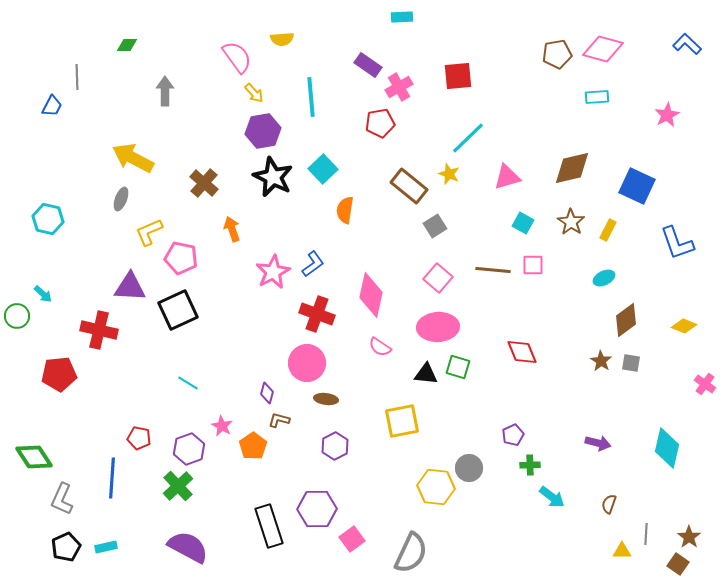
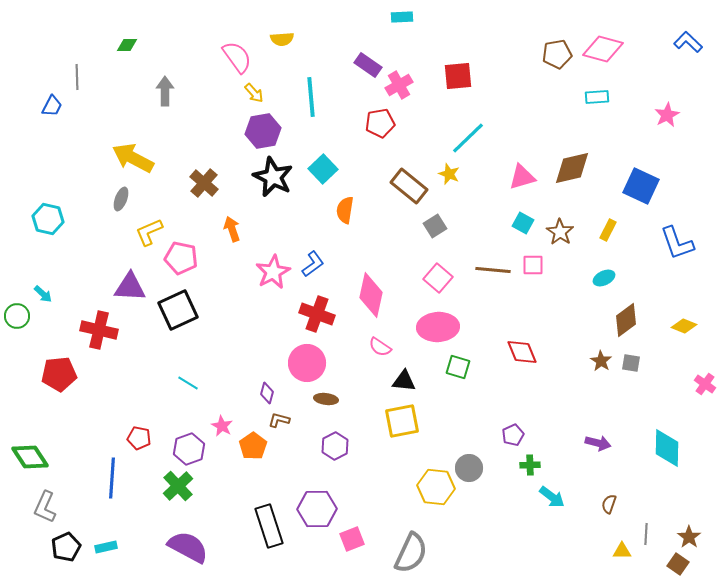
blue L-shape at (687, 44): moved 1 px right, 2 px up
pink cross at (399, 87): moved 2 px up
pink triangle at (507, 177): moved 15 px right
blue square at (637, 186): moved 4 px right
brown star at (571, 222): moved 11 px left, 10 px down
black triangle at (426, 374): moved 22 px left, 7 px down
cyan diamond at (667, 448): rotated 12 degrees counterclockwise
green diamond at (34, 457): moved 4 px left
gray L-shape at (62, 499): moved 17 px left, 8 px down
pink square at (352, 539): rotated 15 degrees clockwise
